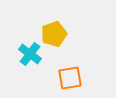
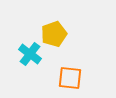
orange square: rotated 15 degrees clockwise
